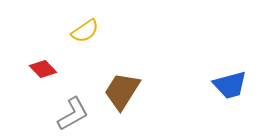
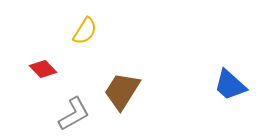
yellow semicircle: rotated 24 degrees counterclockwise
blue trapezoid: rotated 57 degrees clockwise
gray L-shape: moved 1 px right
